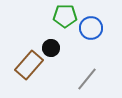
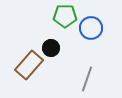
gray line: rotated 20 degrees counterclockwise
